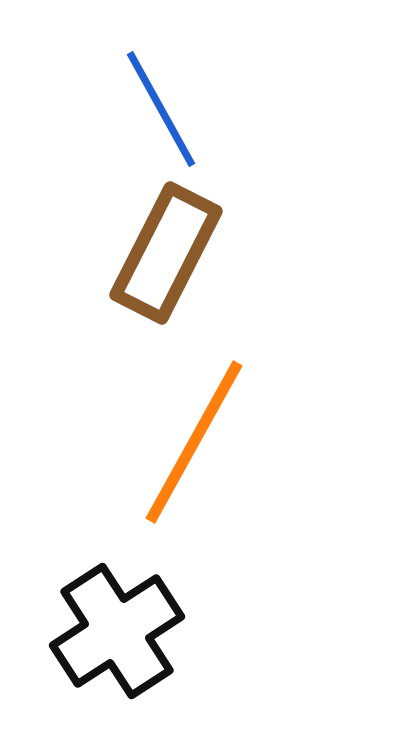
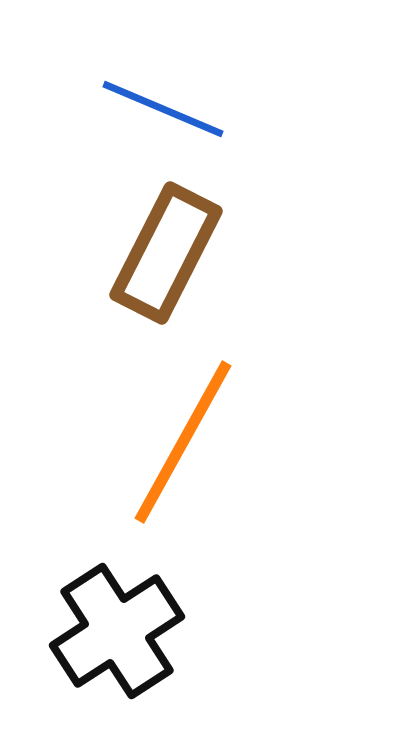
blue line: moved 2 px right; rotated 38 degrees counterclockwise
orange line: moved 11 px left
